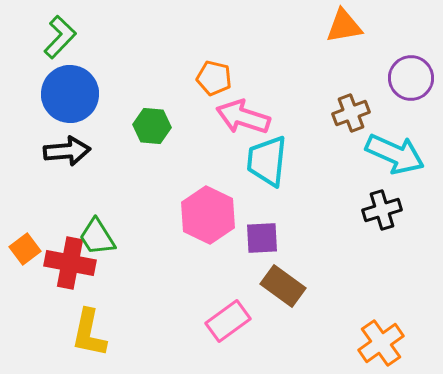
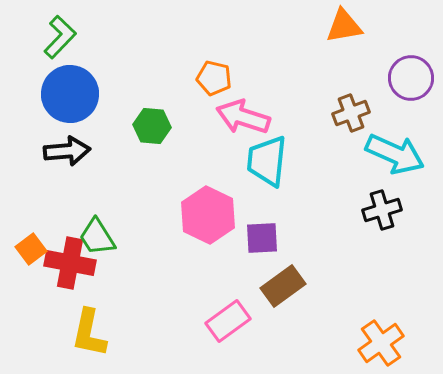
orange square: moved 6 px right
brown rectangle: rotated 72 degrees counterclockwise
